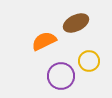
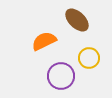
brown ellipse: moved 1 px right, 3 px up; rotated 70 degrees clockwise
yellow circle: moved 3 px up
